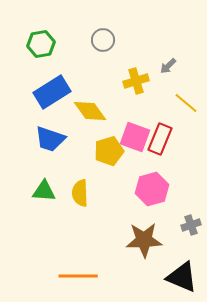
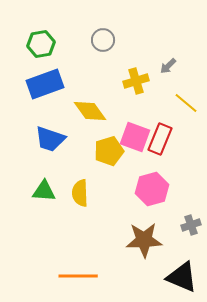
blue rectangle: moved 7 px left, 8 px up; rotated 12 degrees clockwise
